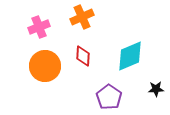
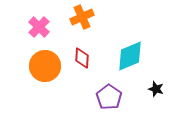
pink cross: rotated 25 degrees counterclockwise
red diamond: moved 1 px left, 2 px down
black star: rotated 21 degrees clockwise
